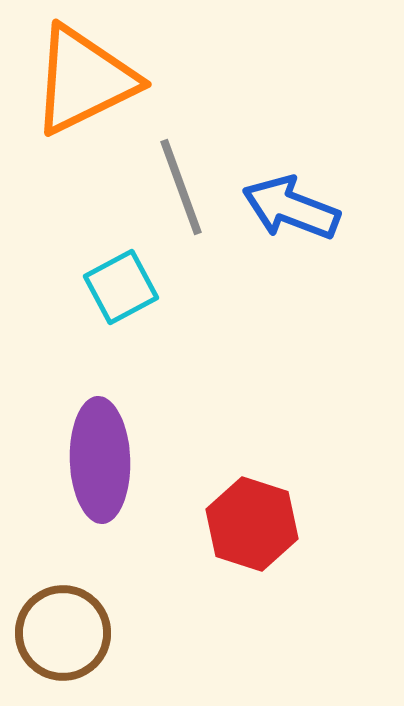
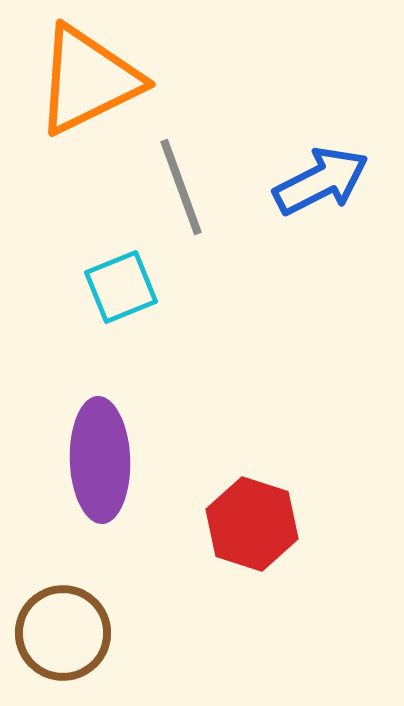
orange triangle: moved 4 px right
blue arrow: moved 30 px right, 27 px up; rotated 132 degrees clockwise
cyan square: rotated 6 degrees clockwise
